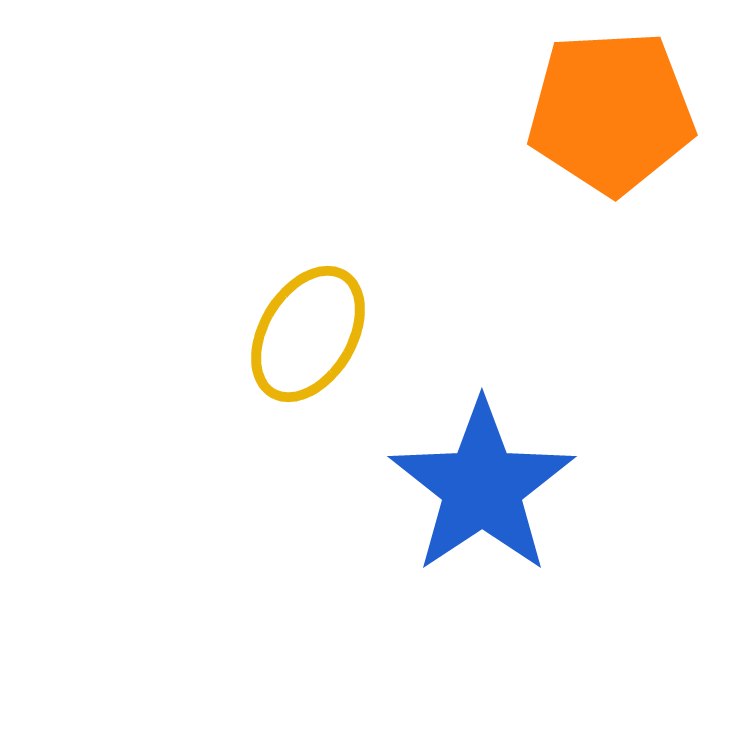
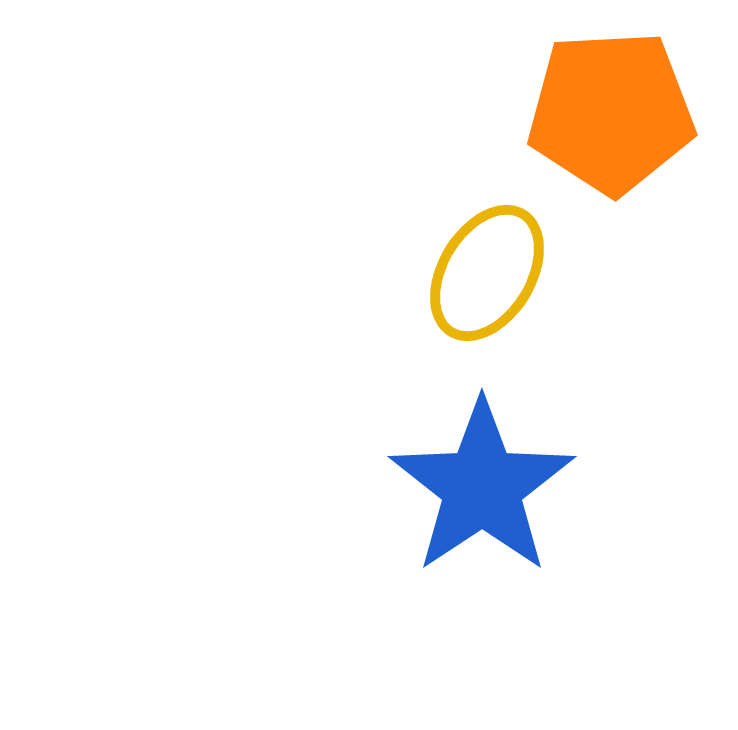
yellow ellipse: moved 179 px right, 61 px up
